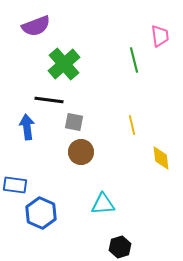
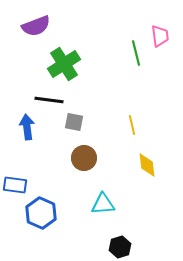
green line: moved 2 px right, 7 px up
green cross: rotated 8 degrees clockwise
brown circle: moved 3 px right, 6 px down
yellow diamond: moved 14 px left, 7 px down
